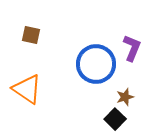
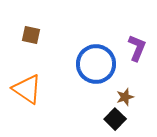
purple L-shape: moved 5 px right
